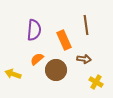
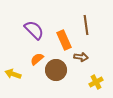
purple semicircle: rotated 50 degrees counterclockwise
brown arrow: moved 3 px left, 2 px up
yellow cross: rotated 32 degrees clockwise
